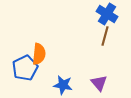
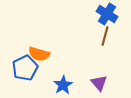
orange semicircle: rotated 100 degrees clockwise
blue star: rotated 30 degrees clockwise
